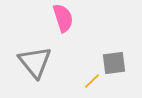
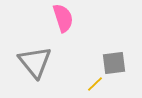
yellow line: moved 3 px right, 3 px down
